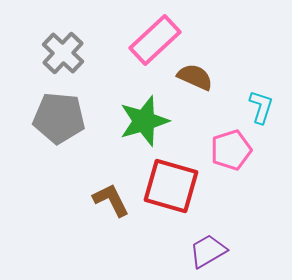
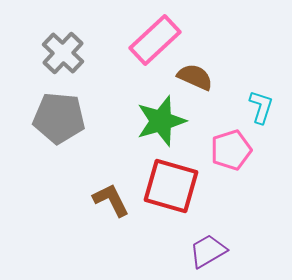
green star: moved 17 px right
